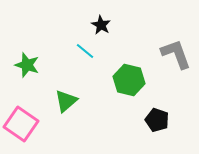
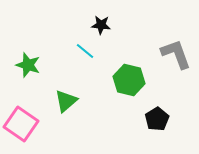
black star: rotated 24 degrees counterclockwise
green star: moved 1 px right
black pentagon: moved 1 px up; rotated 20 degrees clockwise
